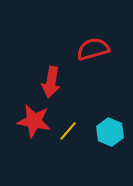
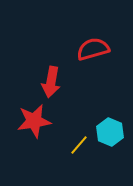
red star: rotated 20 degrees counterclockwise
yellow line: moved 11 px right, 14 px down
